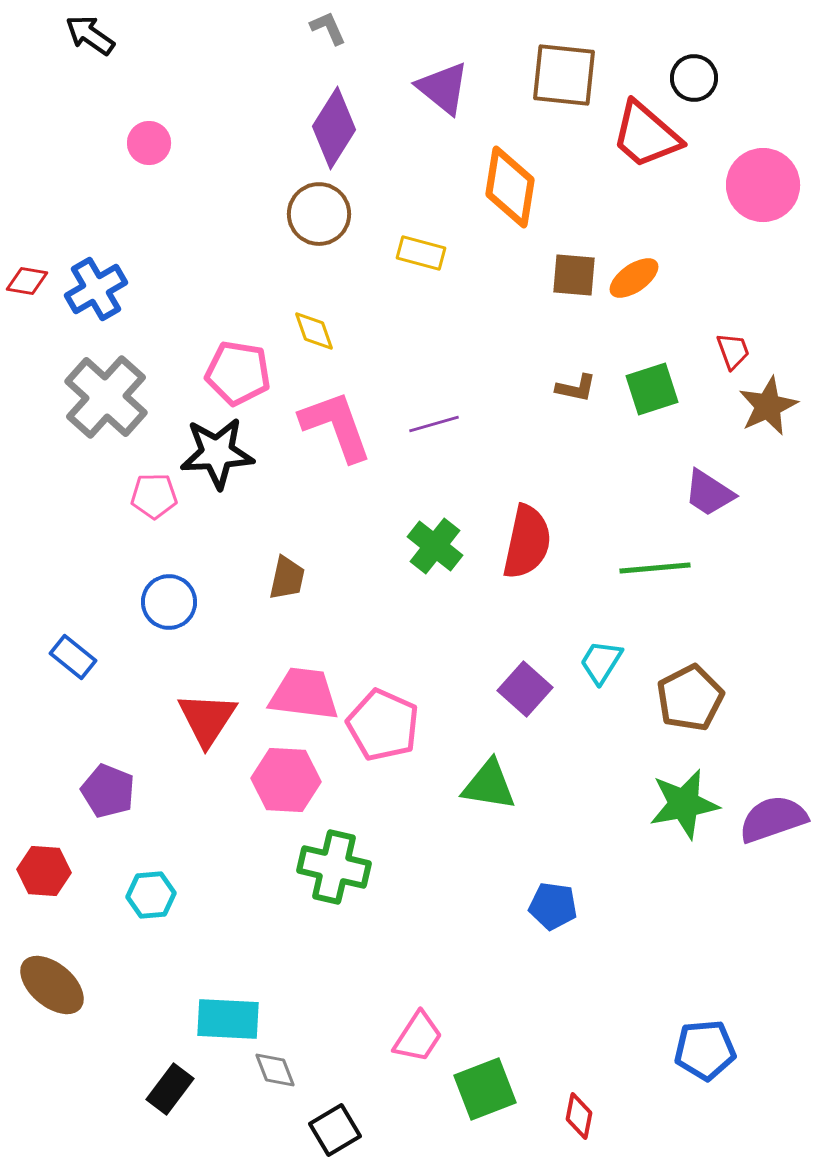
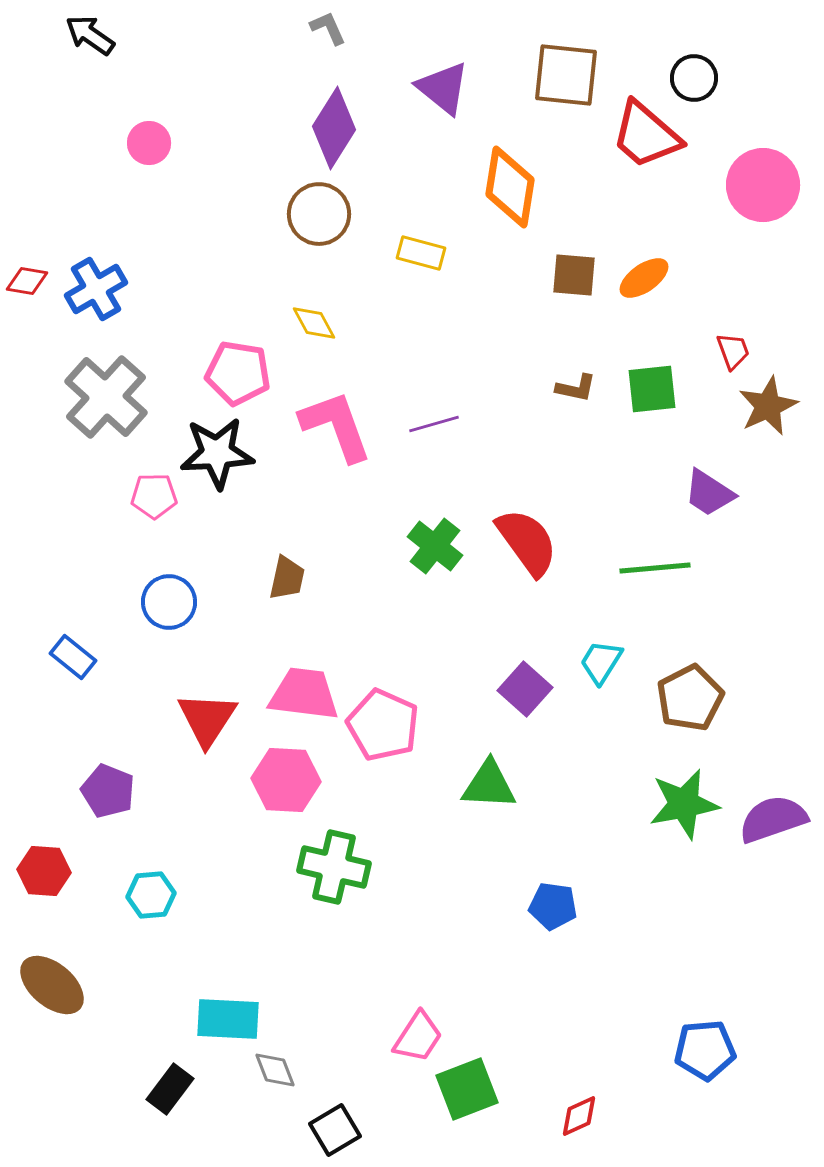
brown square at (564, 75): moved 2 px right
orange ellipse at (634, 278): moved 10 px right
yellow diamond at (314, 331): moved 8 px up; rotated 9 degrees counterclockwise
green square at (652, 389): rotated 12 degrees clockwise
red semicircle at (527, 542): rotated 48 degrees counterclockwise
green triangle at (489, 785): rotated 6 degrees counterclockwise
green square at (485, 1089): moved 18 px left
red diamond at (579, 1116): rotated 54 degrees clockwise
